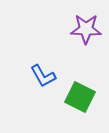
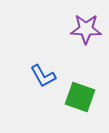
green square: rotated 8 degrees counterclockwise
